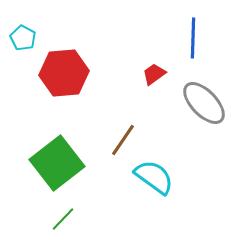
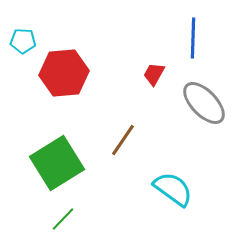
cyan pentagon: moved 3 px down; rotated 25 degrees counterclockwise
red trapezoid: rotated 25 degrees counterclockwise
green square: rotated 6 degrees clockwise
cyan semicircle: moved 19 px right, 12 px down
